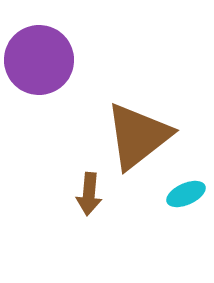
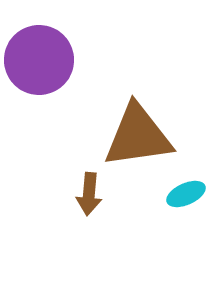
brown triangle: rotated 30 degrees clockwise
